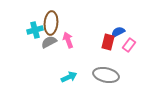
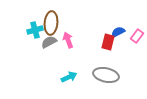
pink rectangle: moved 8 px right, 9 px up
